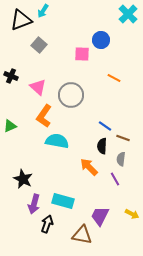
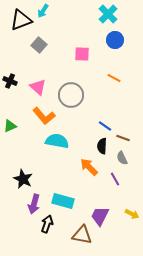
cyan cross: moved 20 px left
blue circle: moved 14 px right
black cross: moved 1 px left, 5 px down
orange L-shape: rotated 75 degrees counterclockwise
gray semicircle: moved 1 px right, 1 px up; rotated 32 degrees counterclockwise
